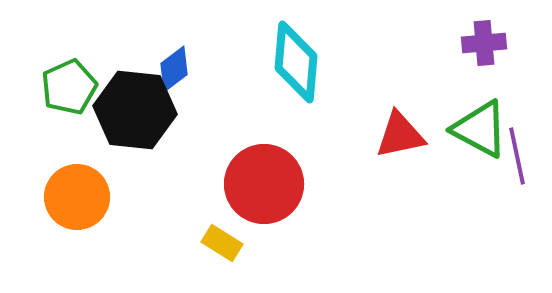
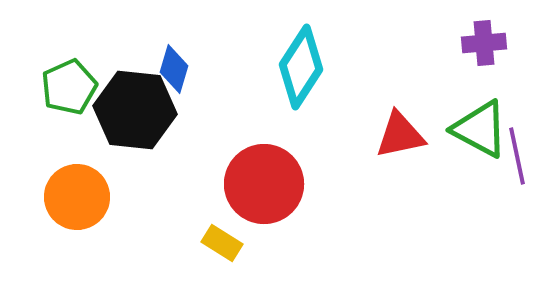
cyan diamond: moved 5 px right, 5 px down; rotated 28 degrees clockwise
blue diamond: rotated 36 degrees counterclockwise
